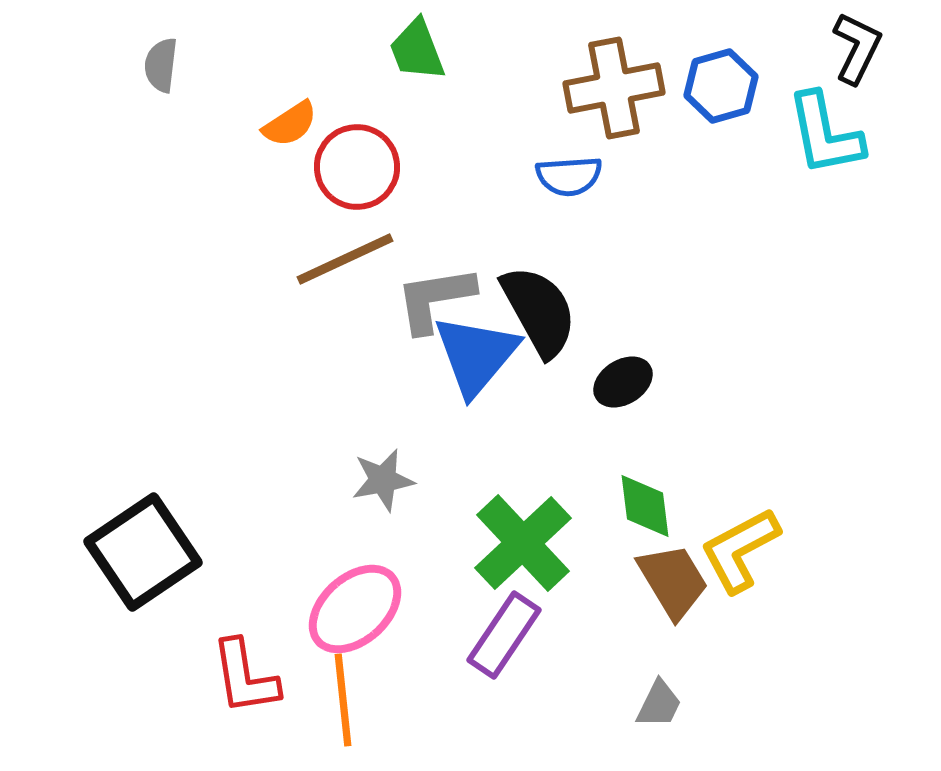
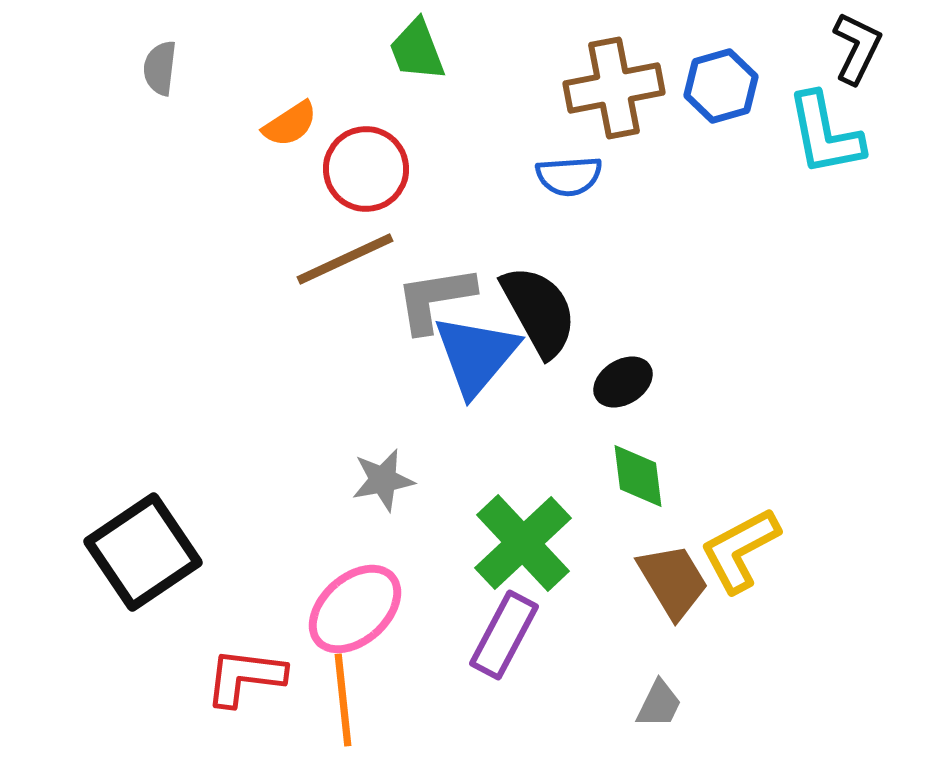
gray semicircle: moved 1 px left, 3 px down
red circle: moved 9 px right, 2 px down
green diamond: moved 7 px left, 30 px up
purple rectangle: rotated 6 degrees counterclockwise
red L-shape: rotated 106 degrees clockwise
